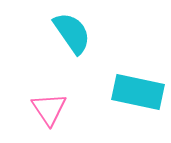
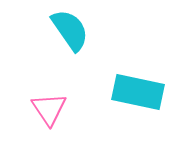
cyan semicircle: moved 2 px left, 3 px up
